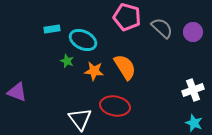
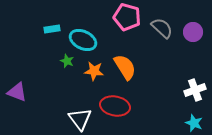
white cross: moved 2 px right
